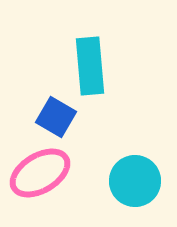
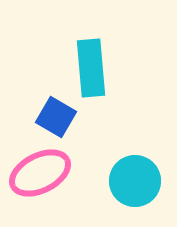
cyan rectangle: moved 1 px right, 2 px down
pink ellipse: rotated 4 degrees clockwise
